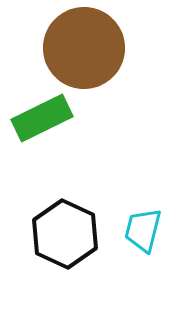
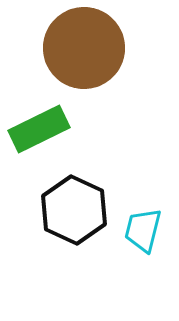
green rectangle: moved 3 px left, 11 px down
black hexagon: moved 9 px right, 24 px up
